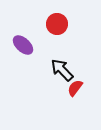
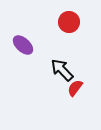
red circle: moved 12 px right, 2 px up
